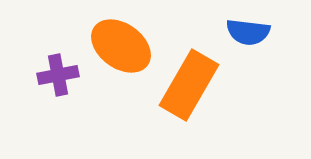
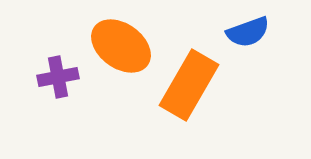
blue semicircle: rotated 27 degrees counterclockwise
purple cross: moved 2 px down
